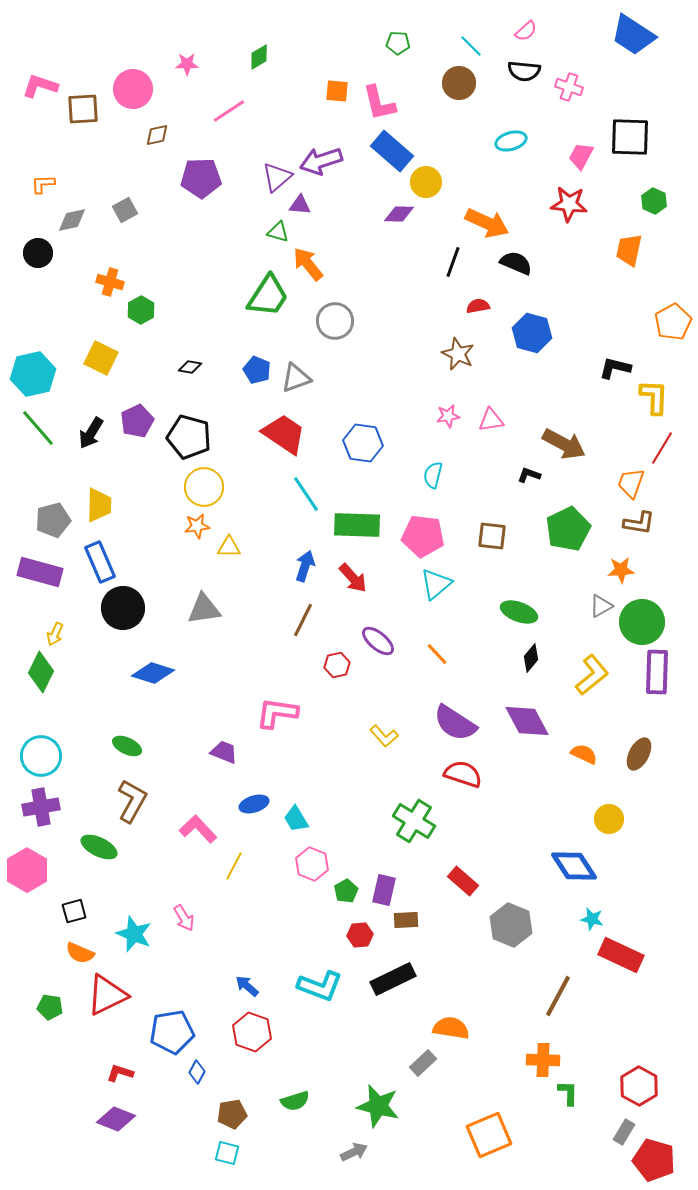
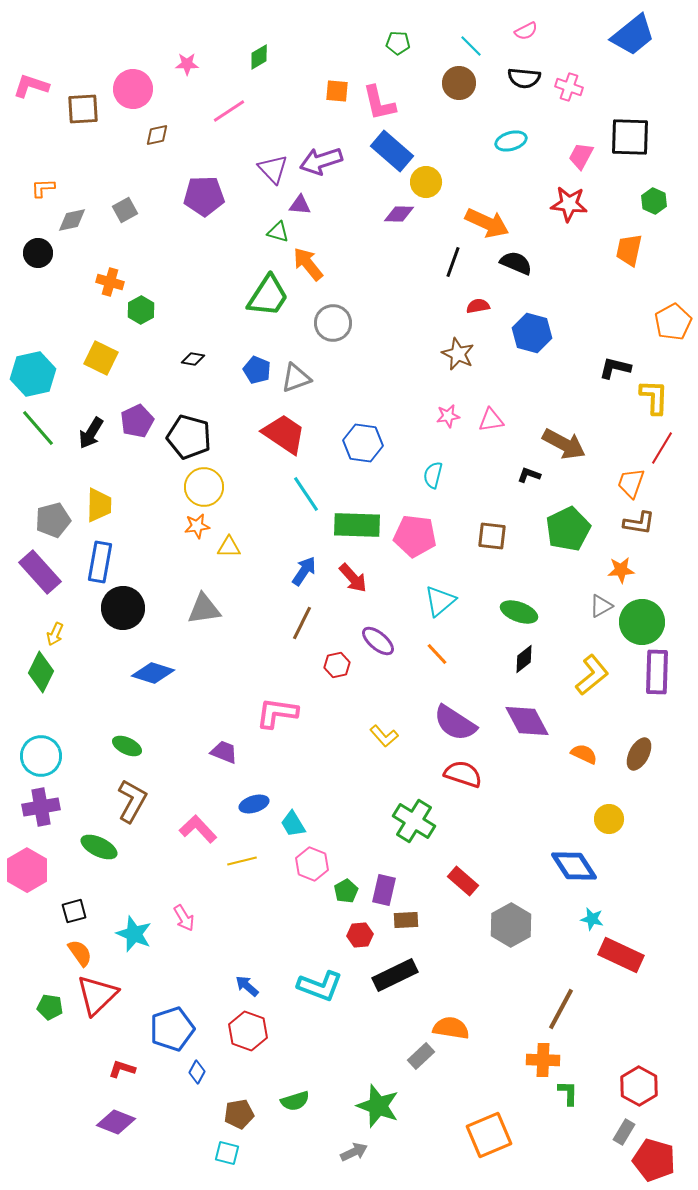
pink semicircle at (526, 31): rotated 15 degrees clockwise
blue trapezoid at (633, 35): rotated 72 degrees counterclockwise
black semicircle at (524, 71): moved 7 px down
pink L-shape at (40, 86): moved 9 px left
purple triangle at (277, 177): moved 4 px left, 8 px up; rotated 32 degrees counterclockwise
purple pentagon at (201, 178): moved 3 px right, 18 px down
orange L-shape at (43, 184): moved 4 px down
gray circle at (335, 321): moved 2 px left, 2 px down
black diamond at (190, 367): moved 3 px right, 8 px up
pink pentagon at (423, 536): moved 8 px left
blue rectangle at (100, 562): rotated 33 degrees clockwise
blue arrow at (305, 566): moved 1 px left, 5 px down; rotated 16 degrees clockwise
purple rectangle at (40, 572): rotated 33 degrees clockwise
cyan triangle at (436, 584): moved 4 px right, 17 px down
brown line at (303, 620): moved 1 px left, 3 px down
black diamond at (531, 658): moved 7 px left, 1 px down; rotated 12 degrees clockwise
cyan trapezoid at (296, 819): moved 3 px left, 5 px down
yellow line at (234, 866): moved 8 px right, 5 px up; rotated 48 degrees clockwise
gray hexagon at (511, 925): rotated 9 degrees clockwise
orange semicircle at (80, 953): rotated 148 degrees counterclockwise
black rectangle at (393, 979): moved 2 px right, 4 px up
red triangle at (107, 995): moved 10 px left; rotated 18 degrees counterclockwise
brown line at (558, 996): moved 3 px right, 13 px down
blue pentagon at (172, 1032): moved 3 px up; rotated 9 degrees counterclockwise
red hexagon at (252, 1032): moved 4 px left, 1 px up
gray rectangle at (423, 1063): moved 2 px left, 7 px up
red L-shape at (120, 1073): moved 2 px right, 4 px up
green star at (378, 1106): rotated 6 degrees clockwise
brown pentagon at (232, 1114): moved 7 px right
purple diamond at (116, 1119): moved 3 px down
